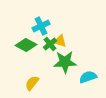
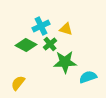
yellow triangle: moved 6 px right, 12 px up
yellow semicircle: moved 14 px left
